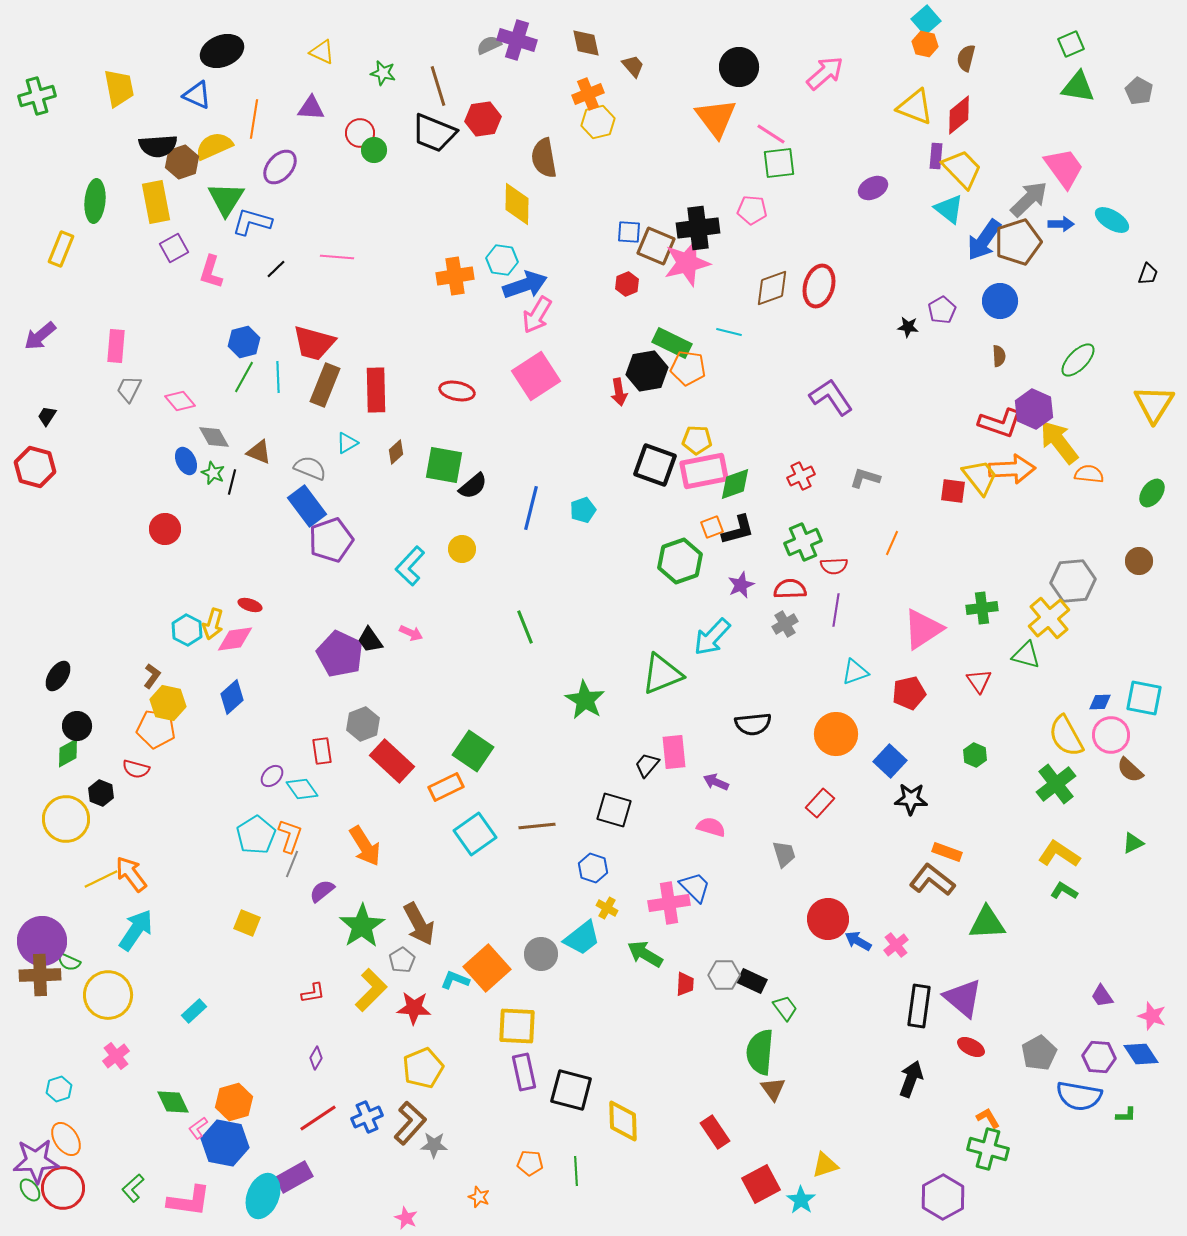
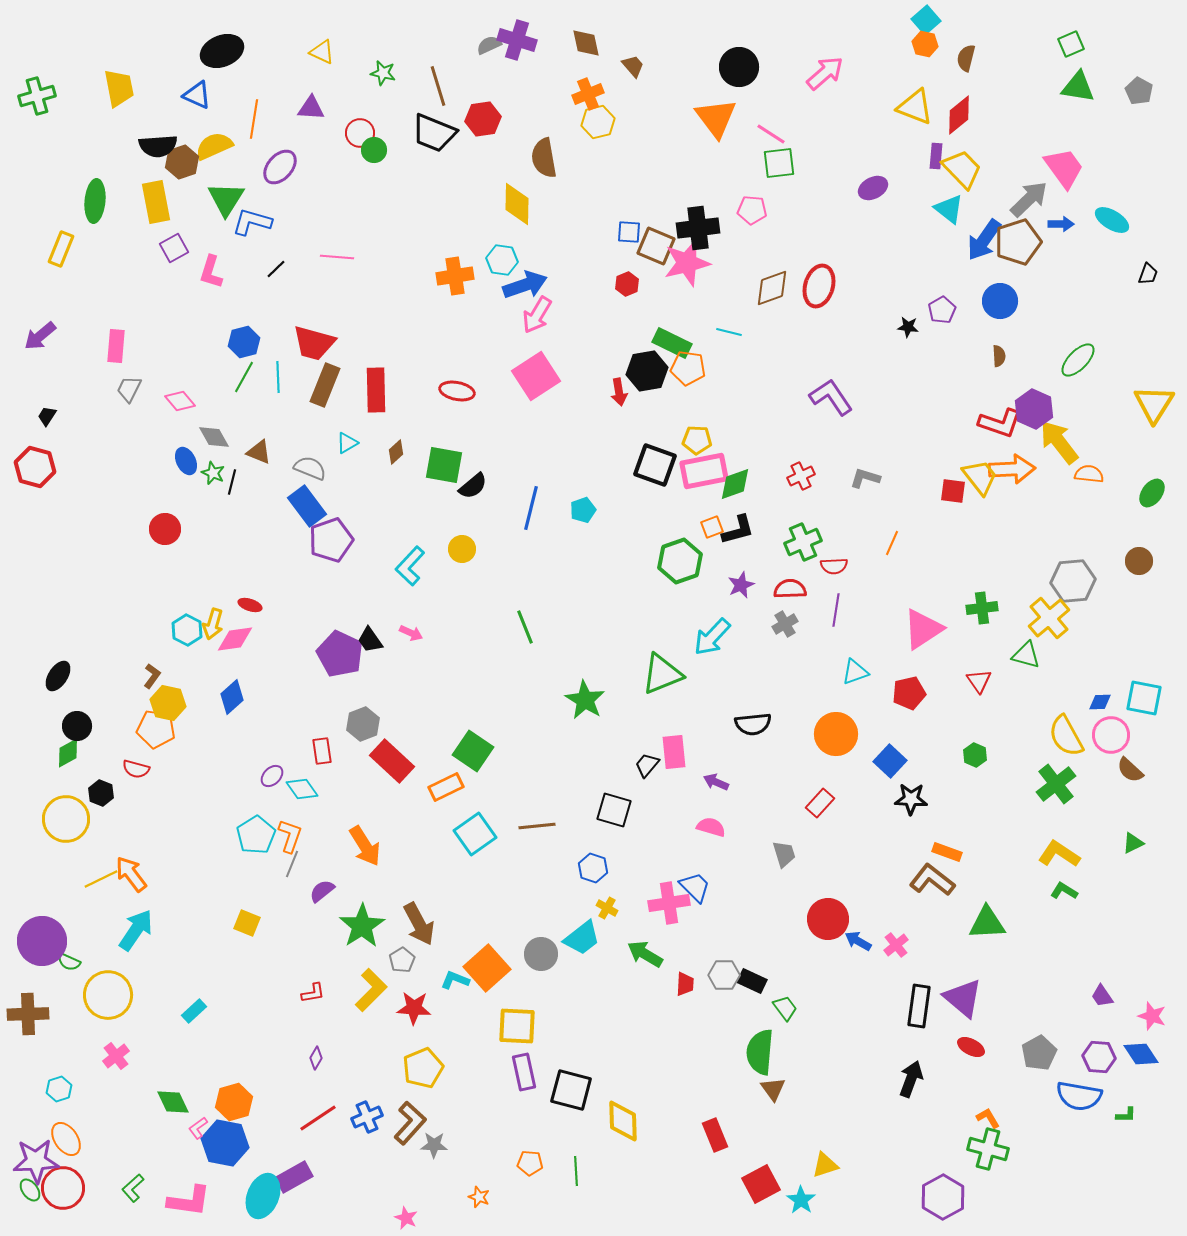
brown cross at (40, 975): moved 12 px left, 39 px down
red rectangle at (715, 1132): moved 3 px down; rotated 12 degrees clockwise
